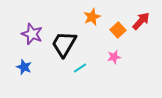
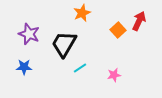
orange star: moved 10 px left, 4 px up
red arrow: moved 2 px left; rotated 18 degrees counterclockwise
purple star: moved 3 px left
pink star: moved 18 px down
blue star: rotated 21 degrees counterclockwise
